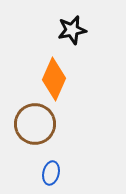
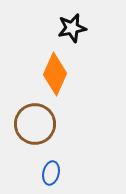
black star: moved 2 px up
orange diamond: moved 1 px right, 5 px up
